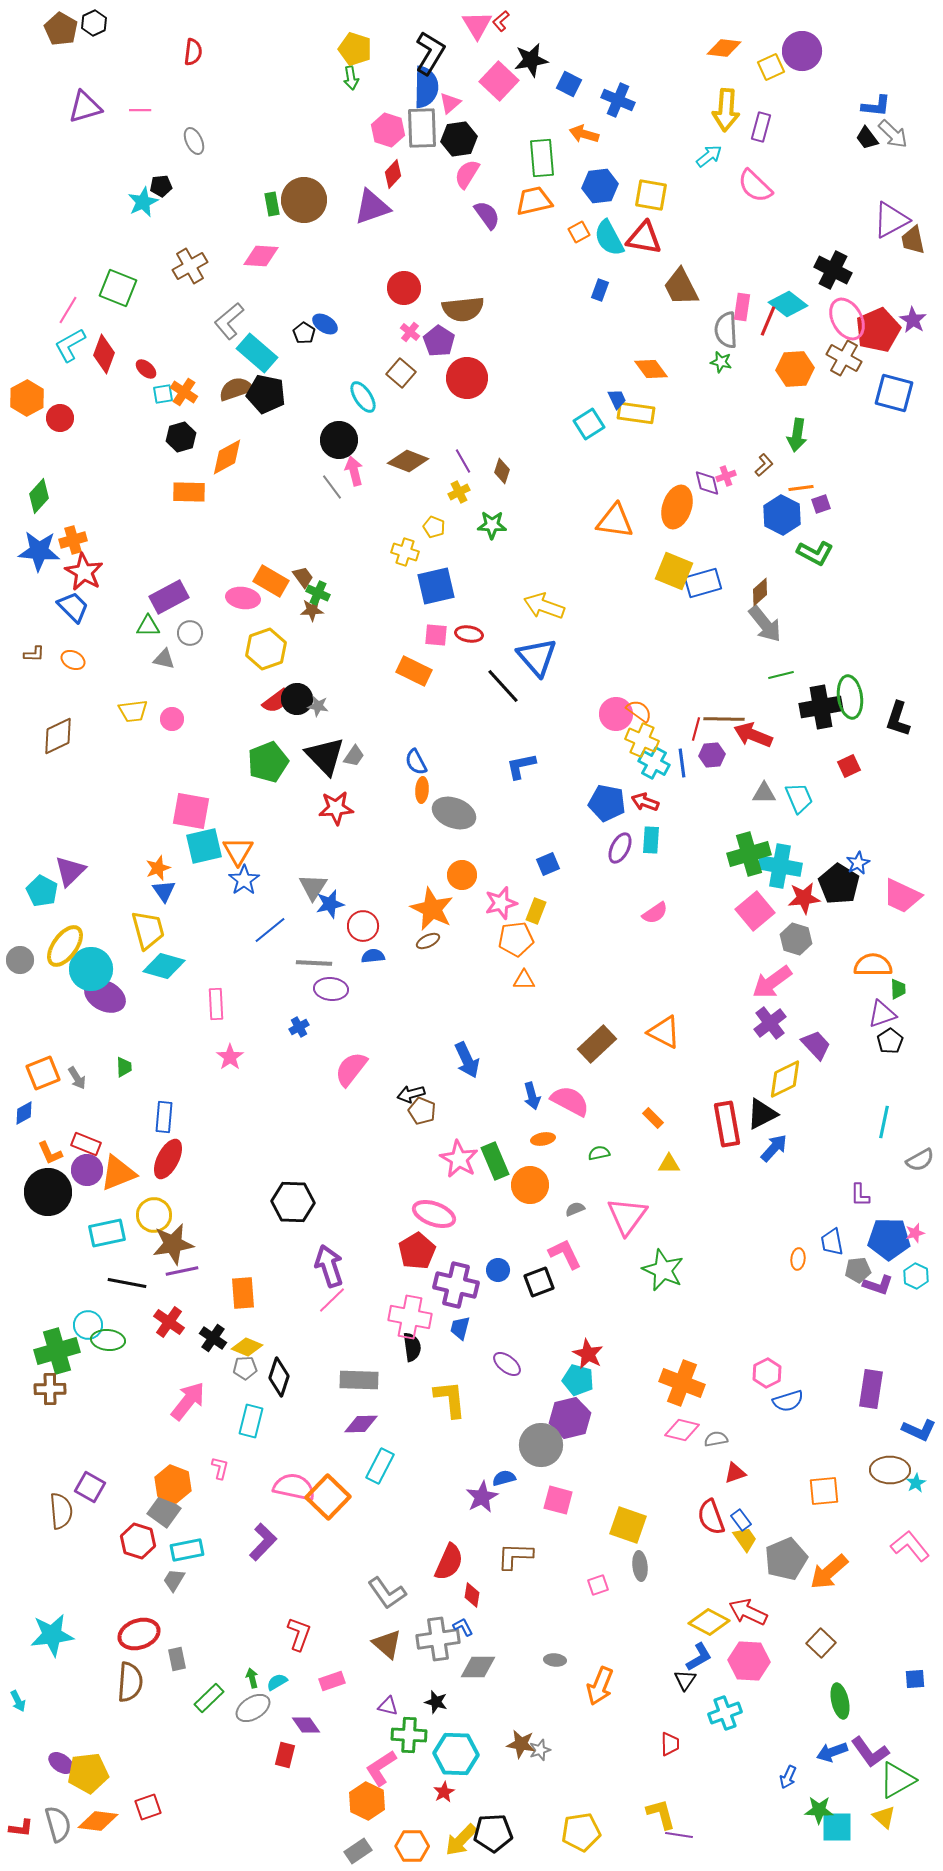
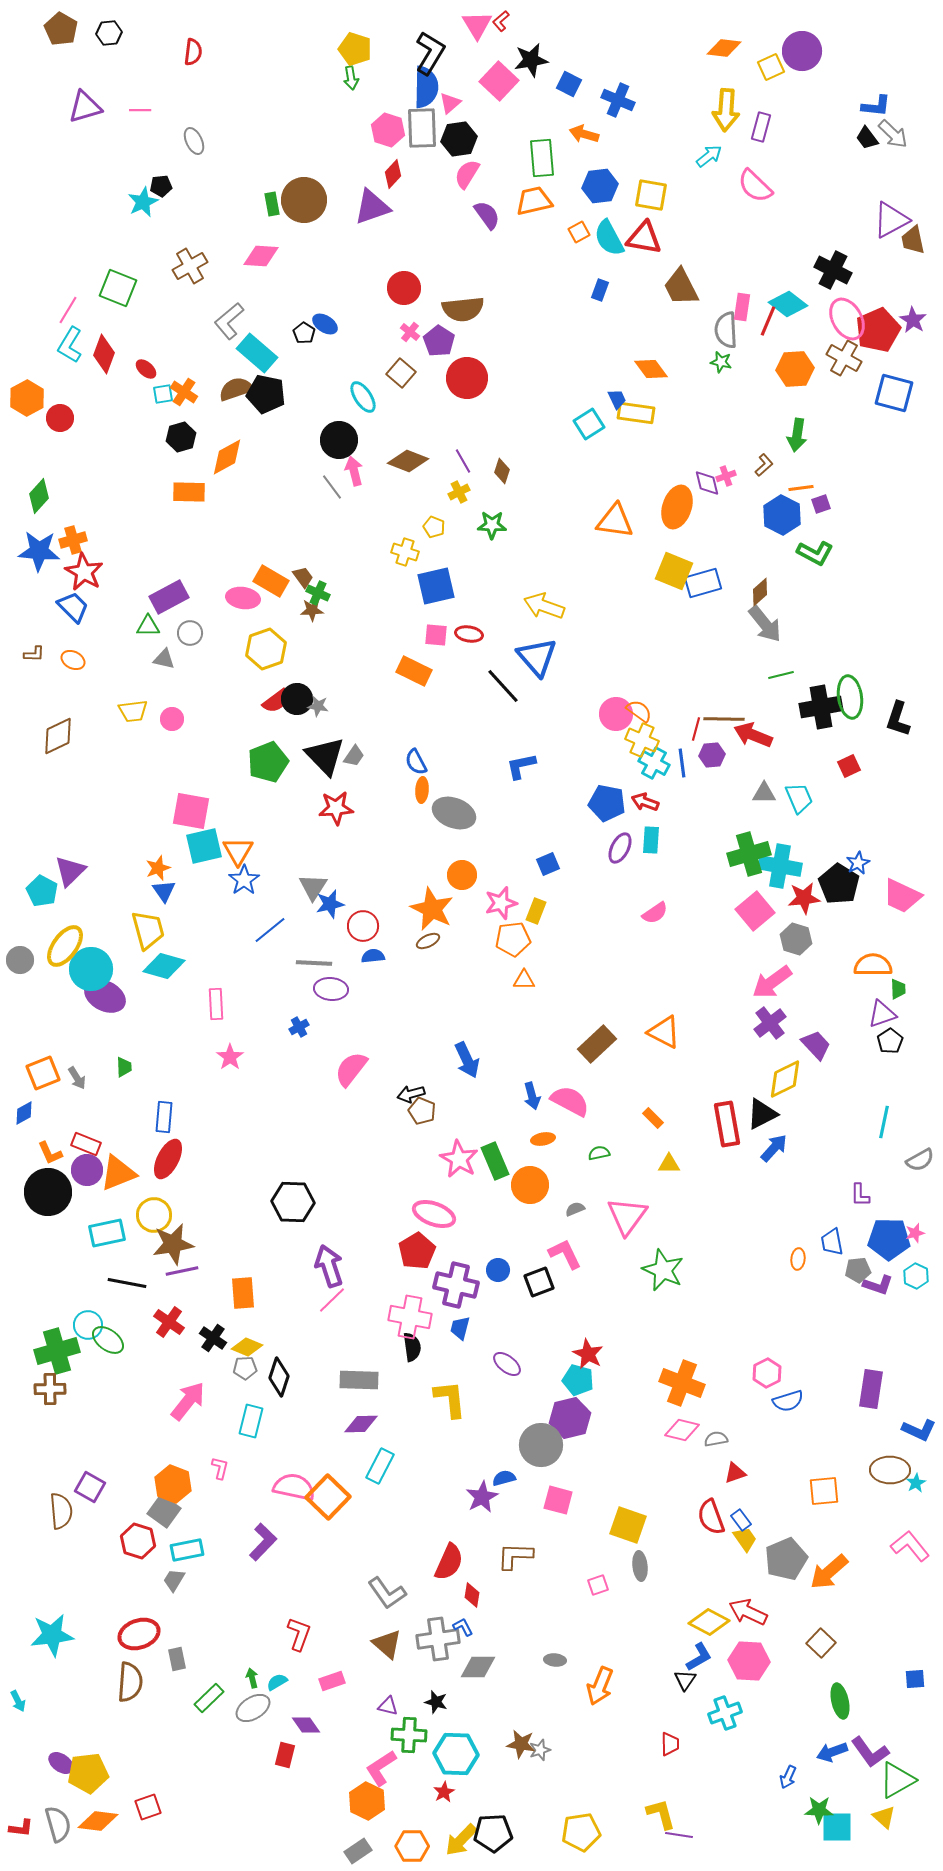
black hexagon at (94, 23): moved 15 px right, 10 px down; rotated 20 degrees clockwise
cyan L-shape at (70, 345): rotated 30 degrees counterclockwise
orange pentagon at (516, 939): moved 3 px left
green ellipse at (108, 1340): rotated 32 degrees clockwise
